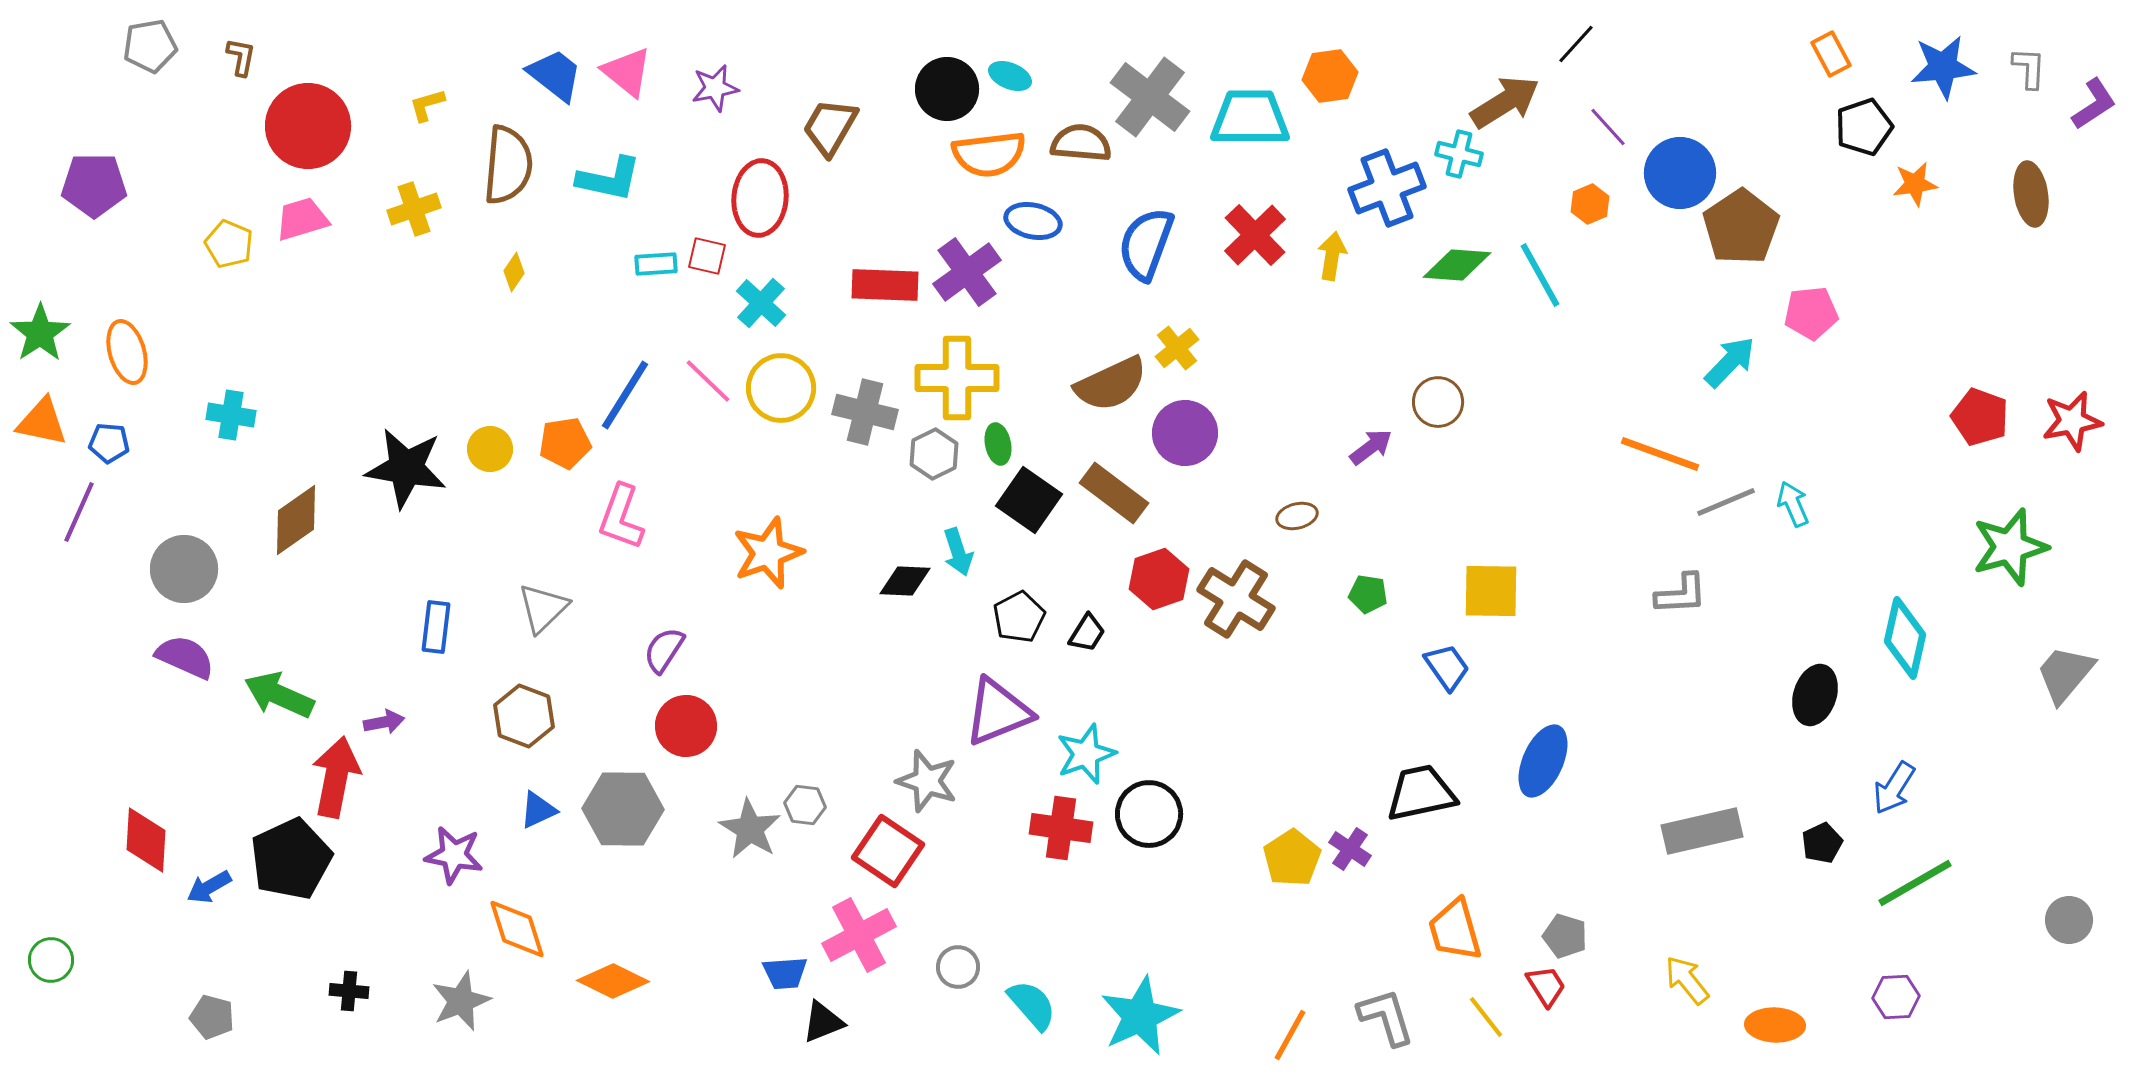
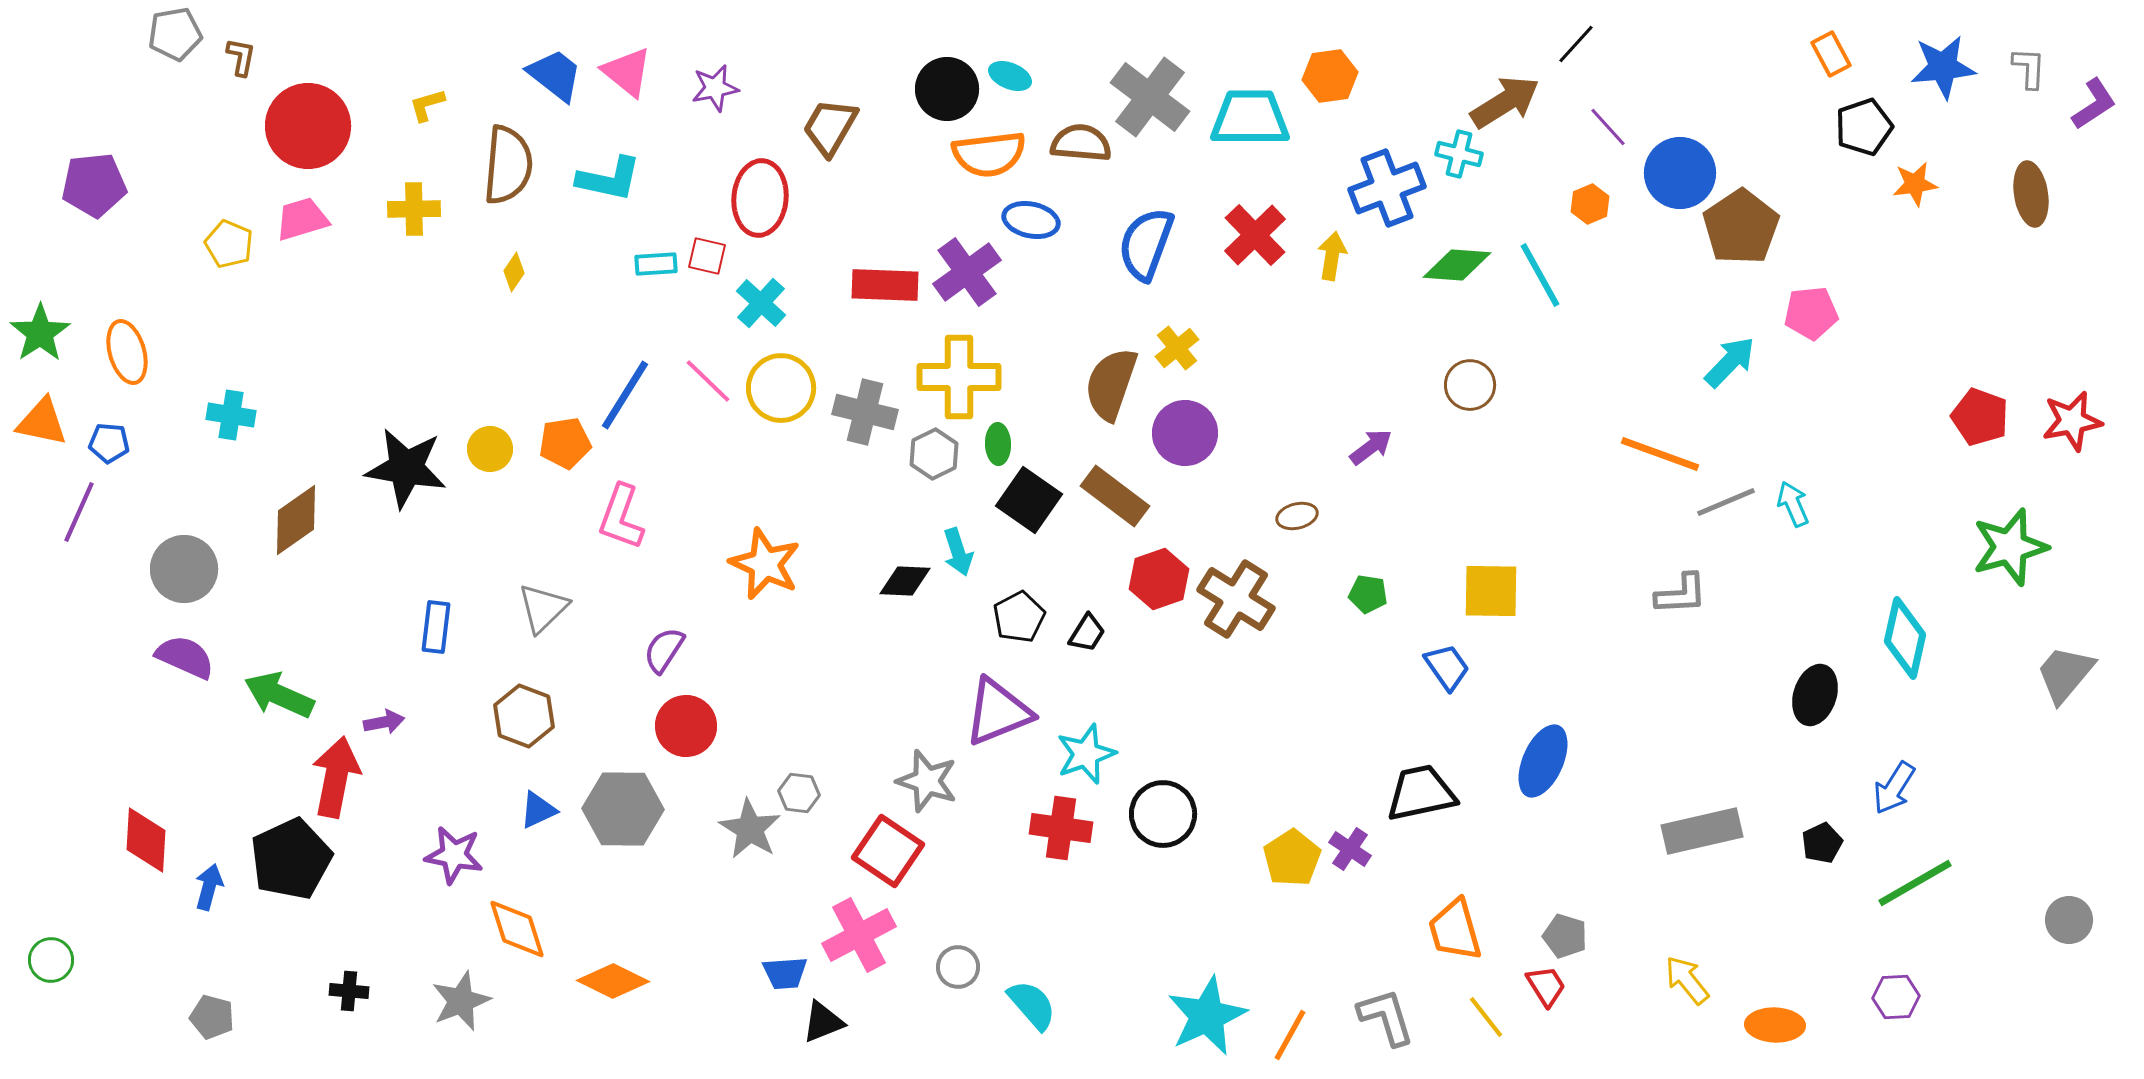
gray pentagon at (150, 46): moved 25 px right, 12 px up
purple pentagon at (94, 185): rotated 6 degrees counterclockwise
yellow cross at (414, 209): rotated 18 degrees clockwise
blue ellipse at (1033, 221): moved 2 px left, 1 px up
yellow cross at (957, 378): moved 2 px right, 1 px up
brown semicircle at (1111, 384): rotated 134 degrees clockwise
brown circle at (1438, 402): moved 32 px right, 17 px up
green ellipse at (998, 444): rotated 9 degrees clockwise
brown rectangle at (1114, 493): moved 1 px right, 3 px down
orange star at (768, 553): moved 3 px left, 11 px down; rotated 28 degrees counterclockwise
gray hexagon at (805, 805): moved 6 px left, 12 px up
black circle at (1149, 814): moved 14 px right
blue arrow at (209, 887): rotated 135 degrees clockwise
cyan star at (1140, 1016): moved 67 px right
